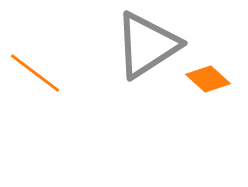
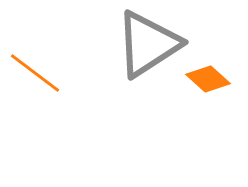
gray triangle: moved 1 px right, 1 px up
